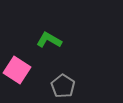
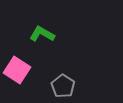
green L-shape: moved 7 px left, 6 px up
